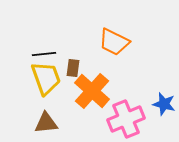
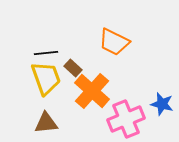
black line: moved 2 px right, 1 px up
brown rectangle: rotated 54 degrees counterclockwise
blue star: moved 2 px left
